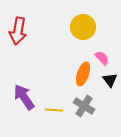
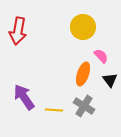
pink semicircle: moved 1 px left, 2 px up
